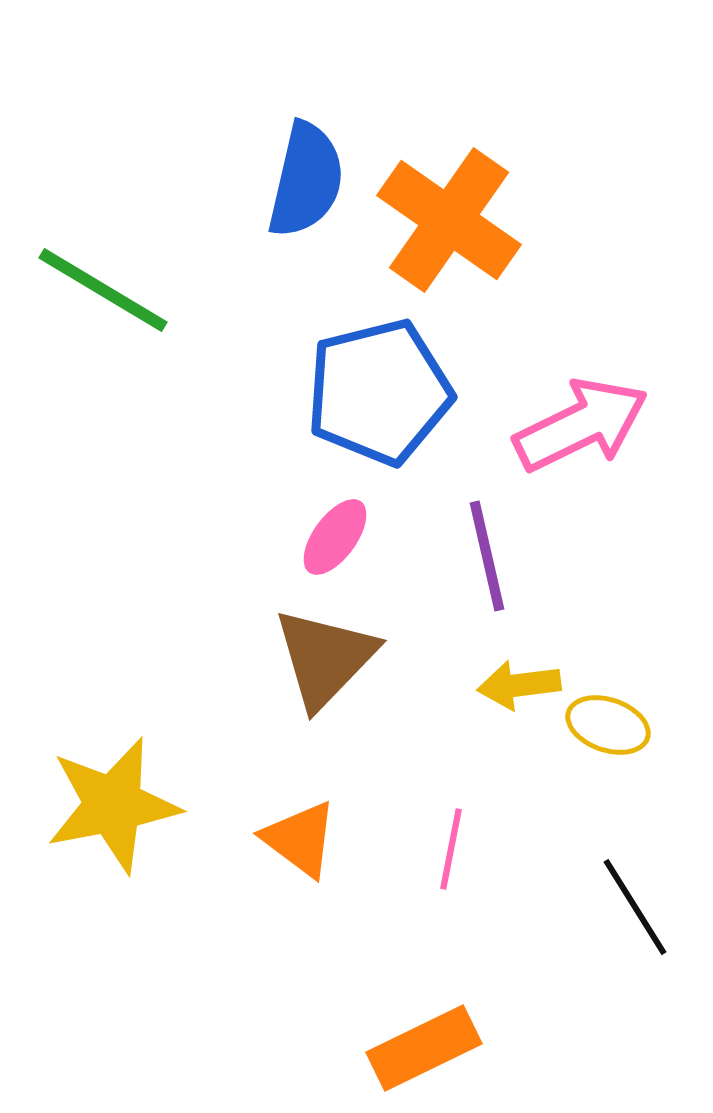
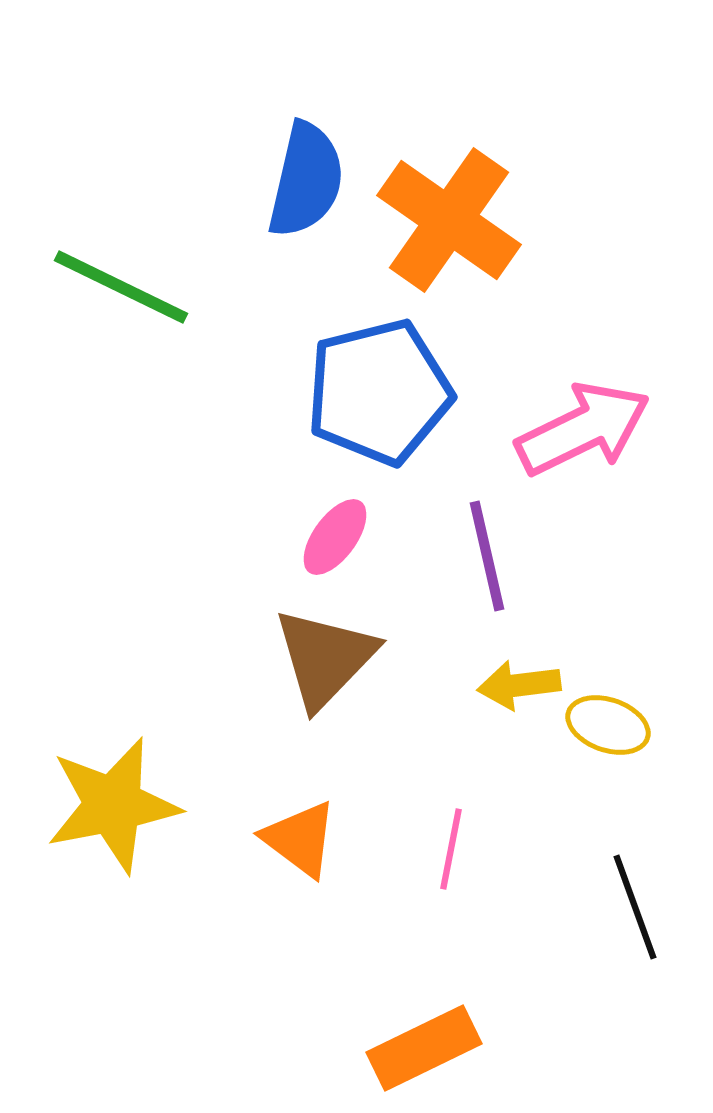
green line: moved 18 px right, 3 px up; rotated 5 degrees counterclockwise
pink arrow: moved 2 px right, 4 px down
black line: rotated 12 degrees clockwise
